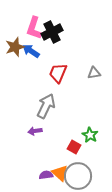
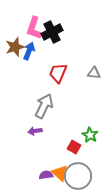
blue arrow: moved 2 px left; rotated 78 degrees clockwise
gray triangle: rotated 16 degrees clockwise
gray arrow: moved 2 px left
